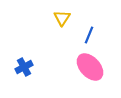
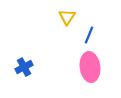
yellow triangle: moved 5 px right, 1 px up
pink ellipse: rotated 36 degrees clockwise
